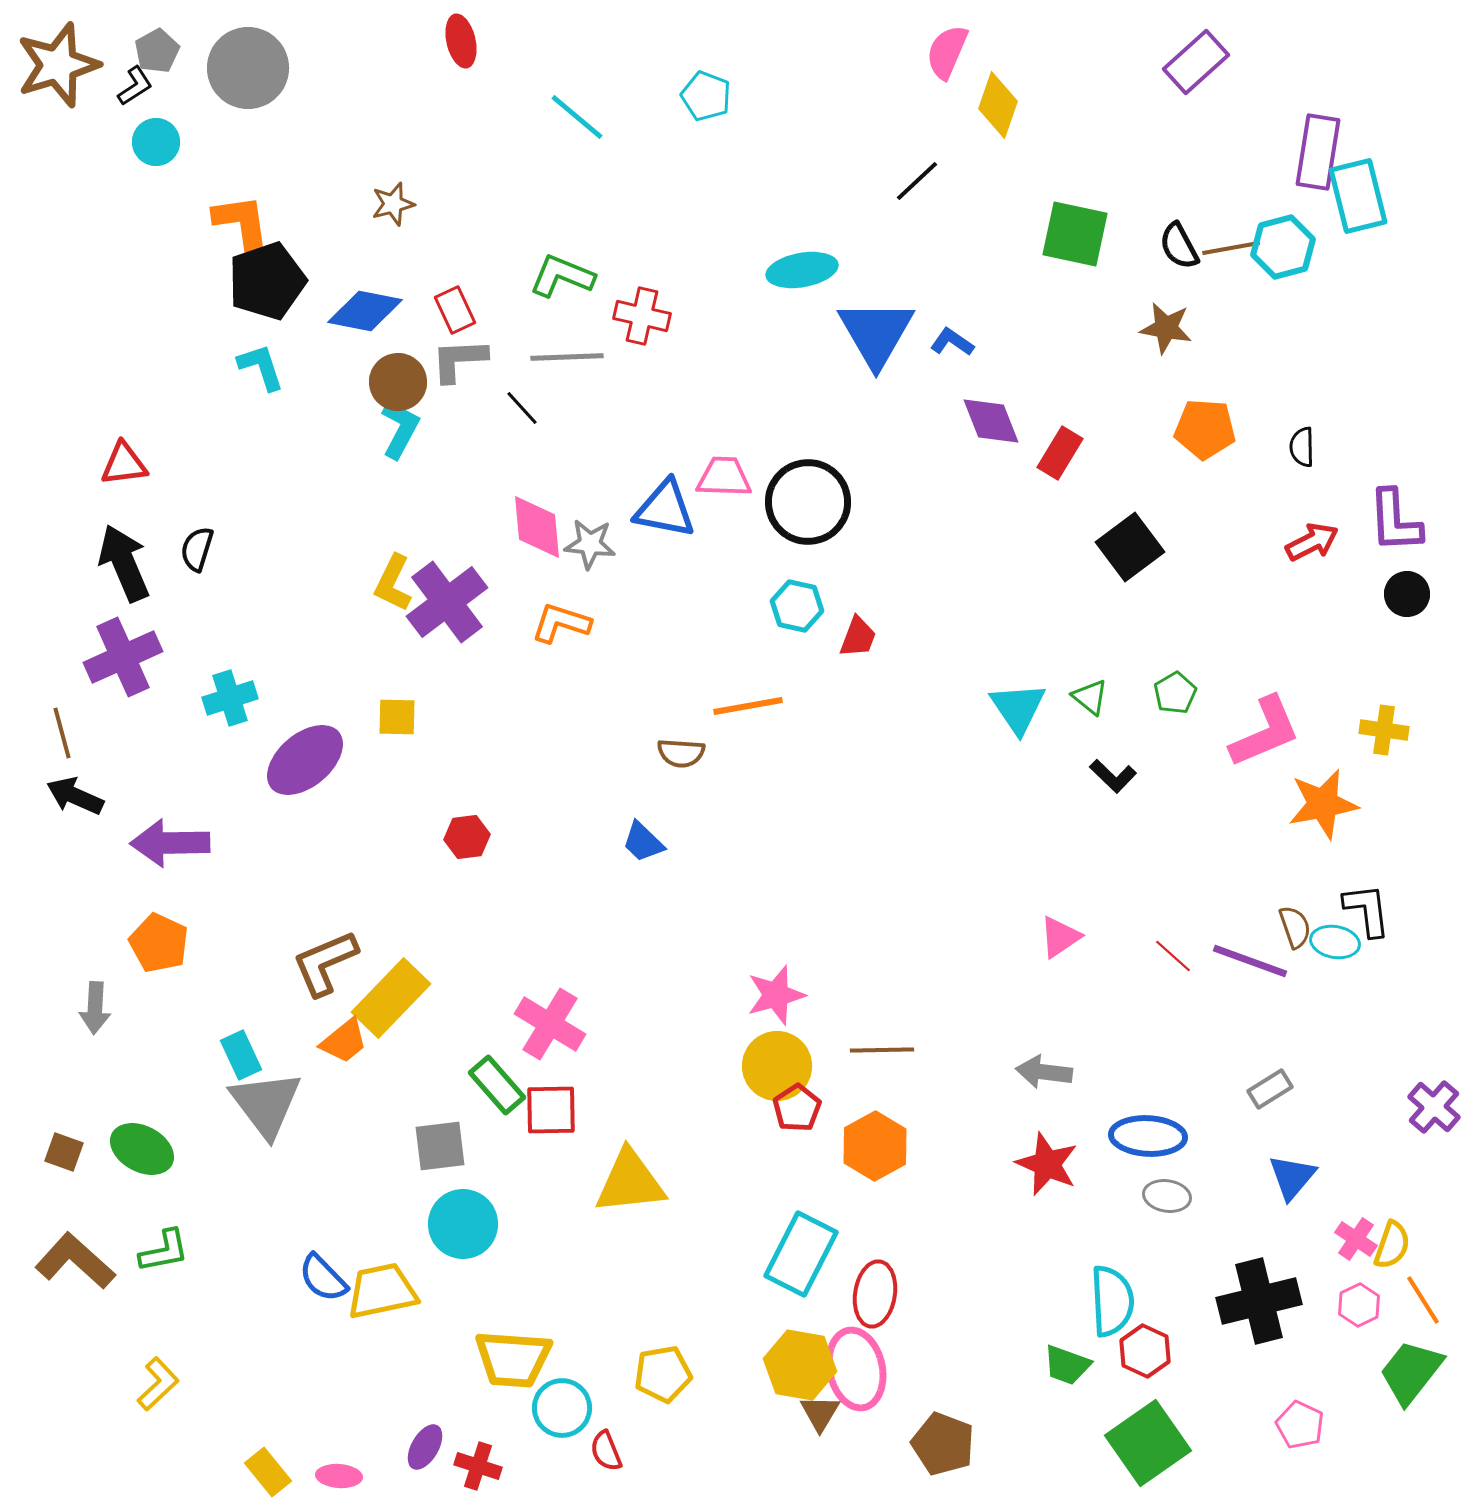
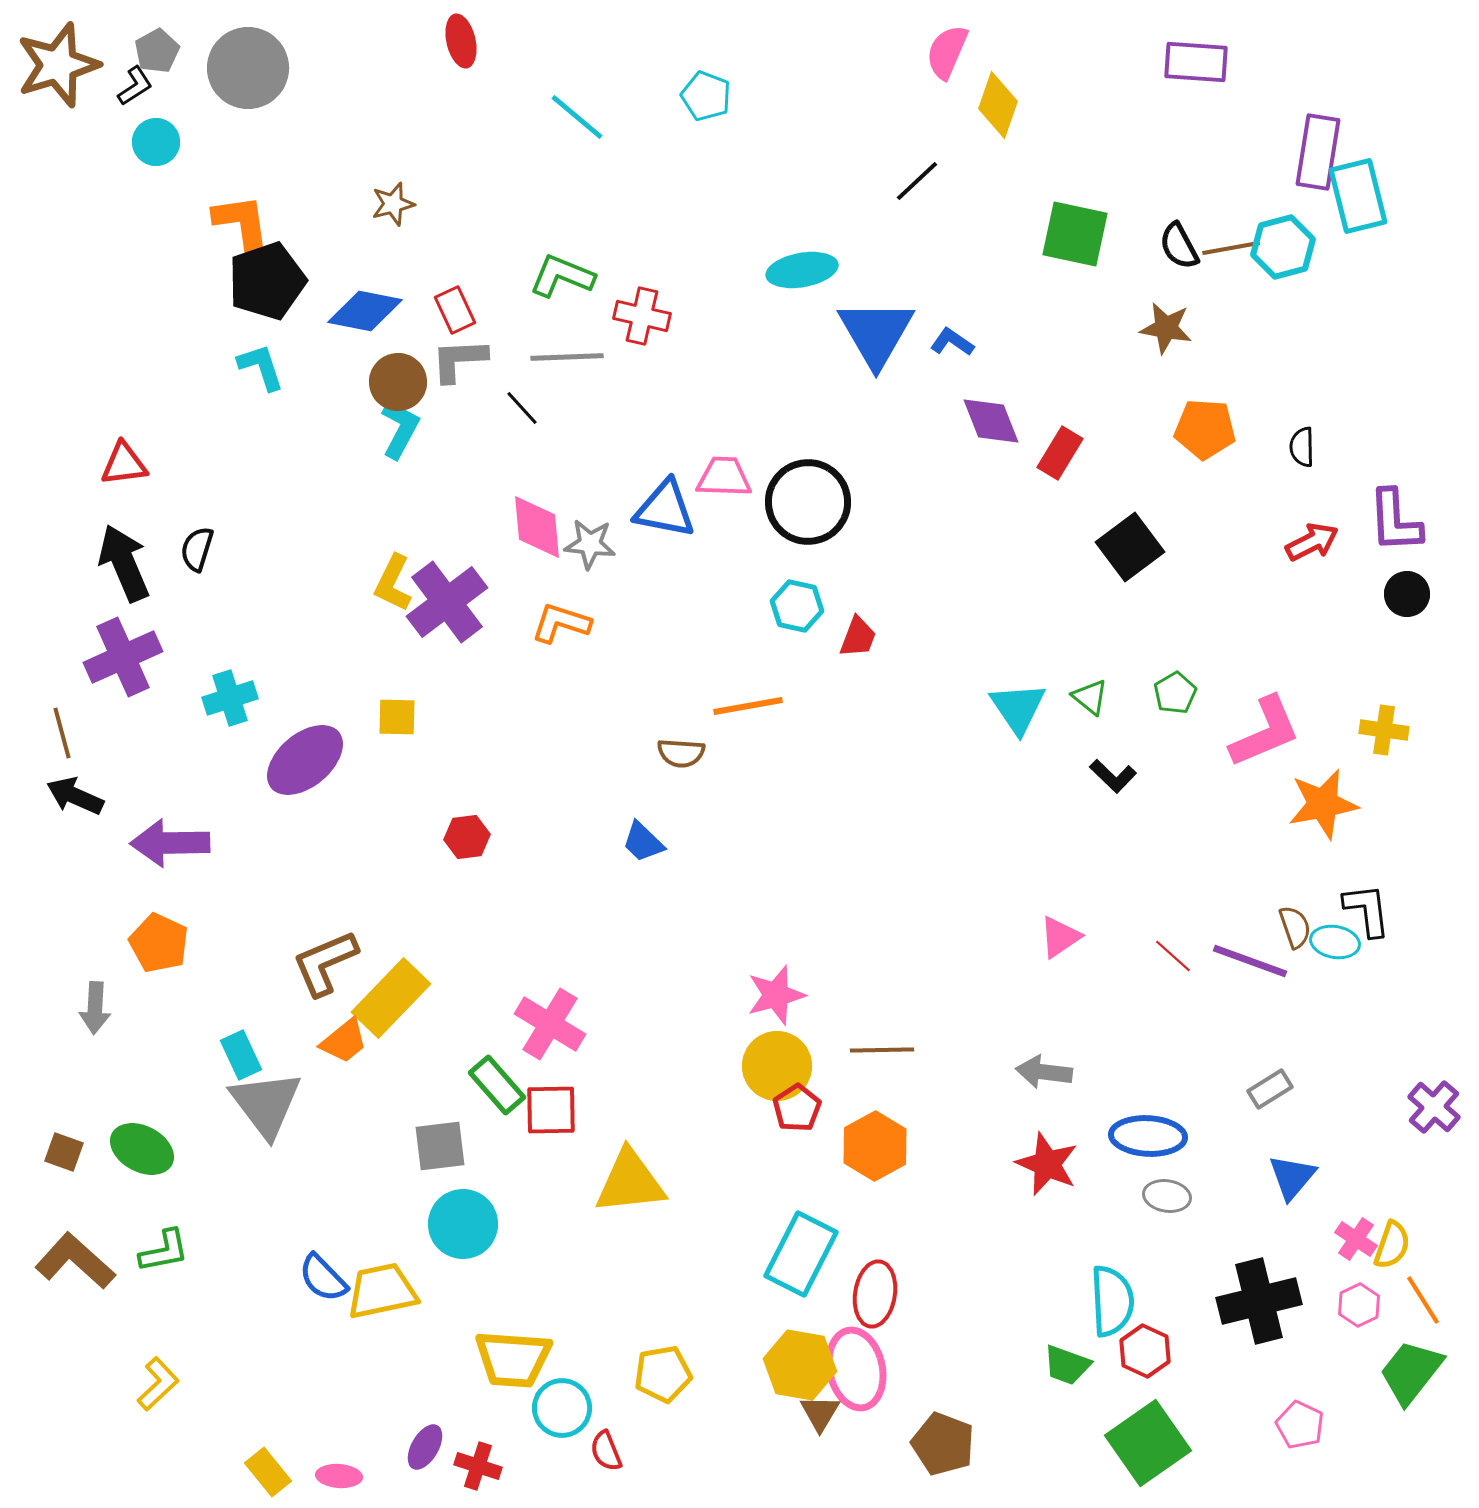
purple rectangle at (1196, 62): rotated 46 degrees clockwise
